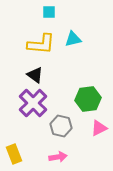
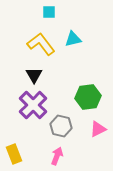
yellow L-shape: rotated 132 degrees counterclockwise
black triangle: moved 1 px left; rotated 24 degrees clockwise
green hexagon: moved 2 px up
purple cross: moved 2 px down
pink triangle: moved 1 px left, 1 px down
pink arrow: moved 1 px left, 1 px up; rotated 60 degrees counterclockwise
